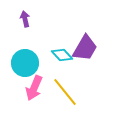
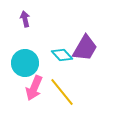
yellow line: moved 3 px left
